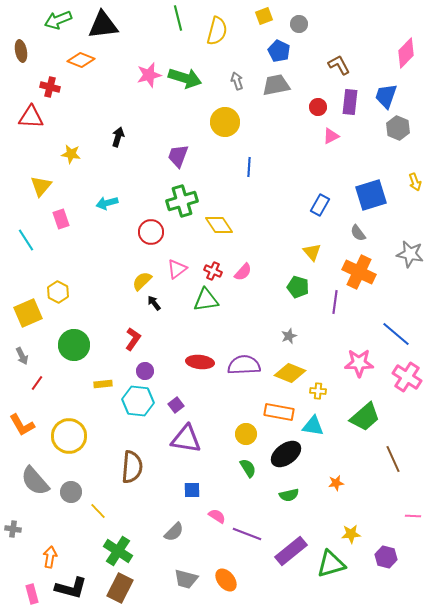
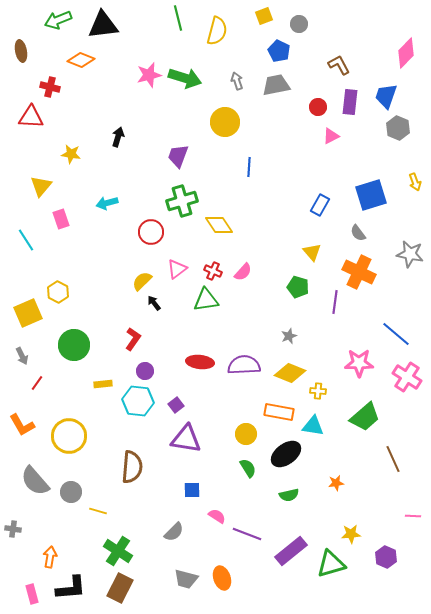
yellow line at (98, 511): rotated 30 degrees counterclockwise
purple hexagon at (386, 557): rotated 10 degrees clockwise
orange ellipse at (226, 580): moved 4 px left, 2 px up; rotated 20 degrees clockwise
black L-shape at (71, 588): rotated 20 degrees counterclockwise
